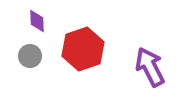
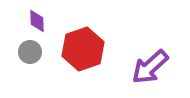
gray circle: moved 4 px up
purple arrow: rotated 105 degrees counterclockwise
